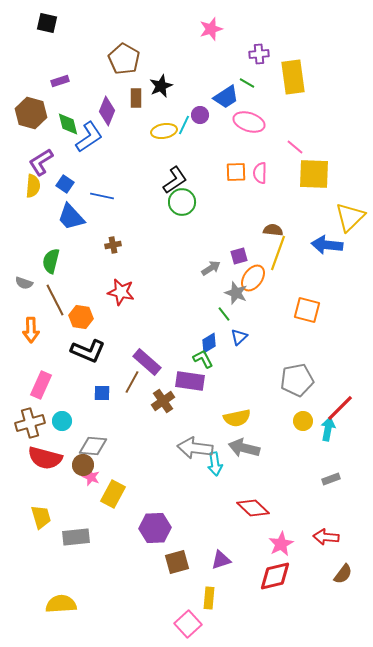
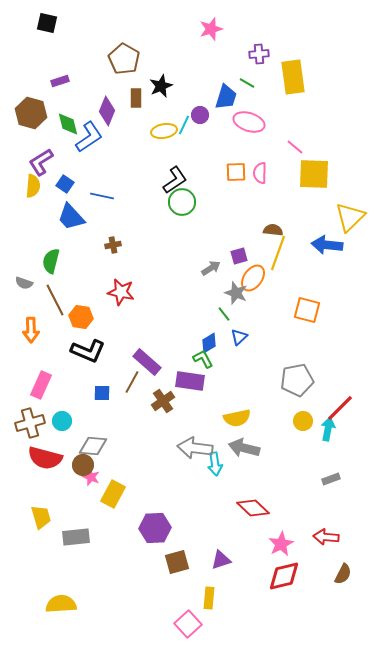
blue trapezoid at (226, 97): rotated 40 degrees counterclockwise
brown semicircle at (343, 574): rotated 10 degrees counterclockwise
red diamond at (275, 576): moved 9 px right
